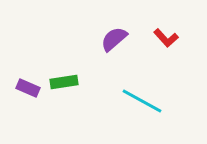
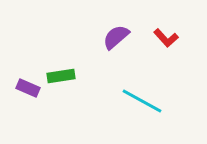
purple semicircle: moved 2 px right, 2 px up
green rectangle: moved 3 px left, 6 px up
